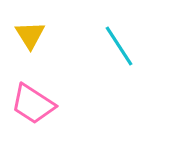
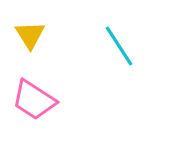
pink trapezoid: moved 1 px right, 4 px up
